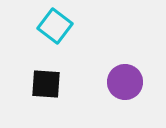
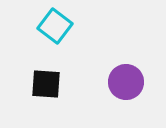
purple circle: moved 1 px right
